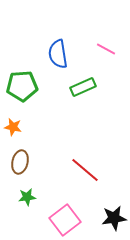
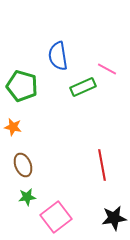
pink line: moved 1 px right, 20 px down
blue semicircle: moved 2 px down
green pentagon: rotated 20 degrees clockwise
brown ellipse: moved 3 px right, 3 px down; rotated 35 degrees counterclockwise
red line: moved 17 px right, 5 px up; rotated 40 degrees clockwise
pink square: moved 9 px left, 3 px up
